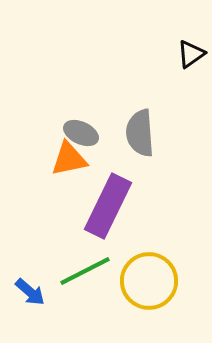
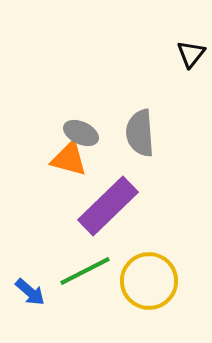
black triangle: rotated 16 degrees counterclockwise
orange triangle: rotated 27 degrees clockwise
purple rectangle: rotated 20 degrees clockwise
